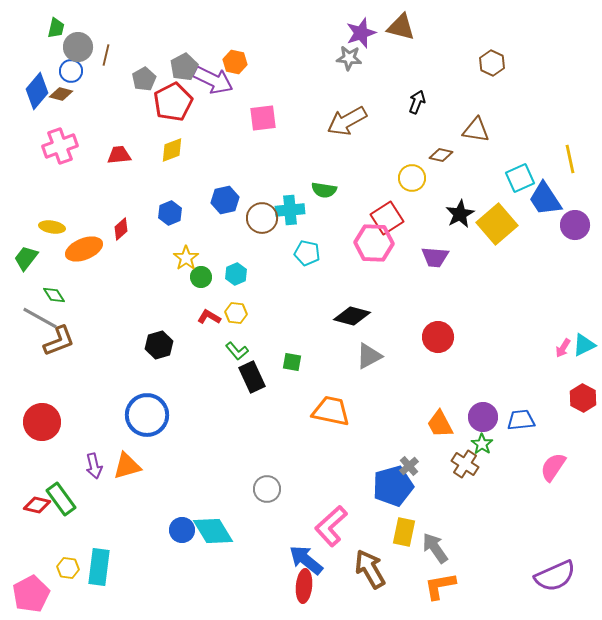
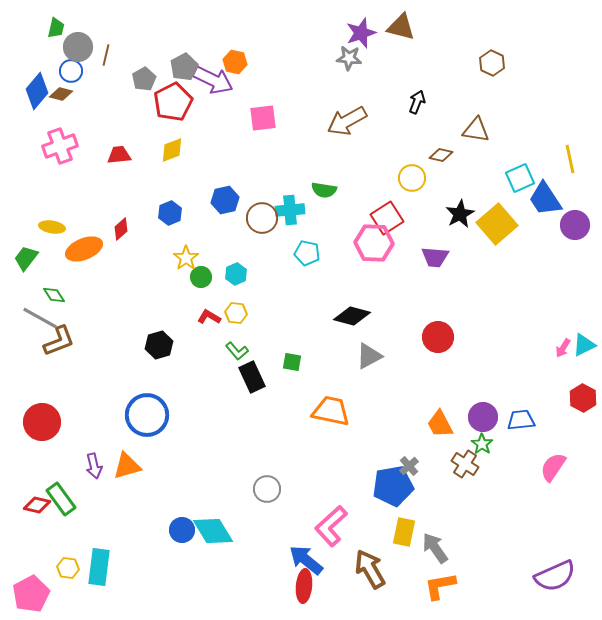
blue pentagon at (393, 486): rotated 6 degrees clockwise
